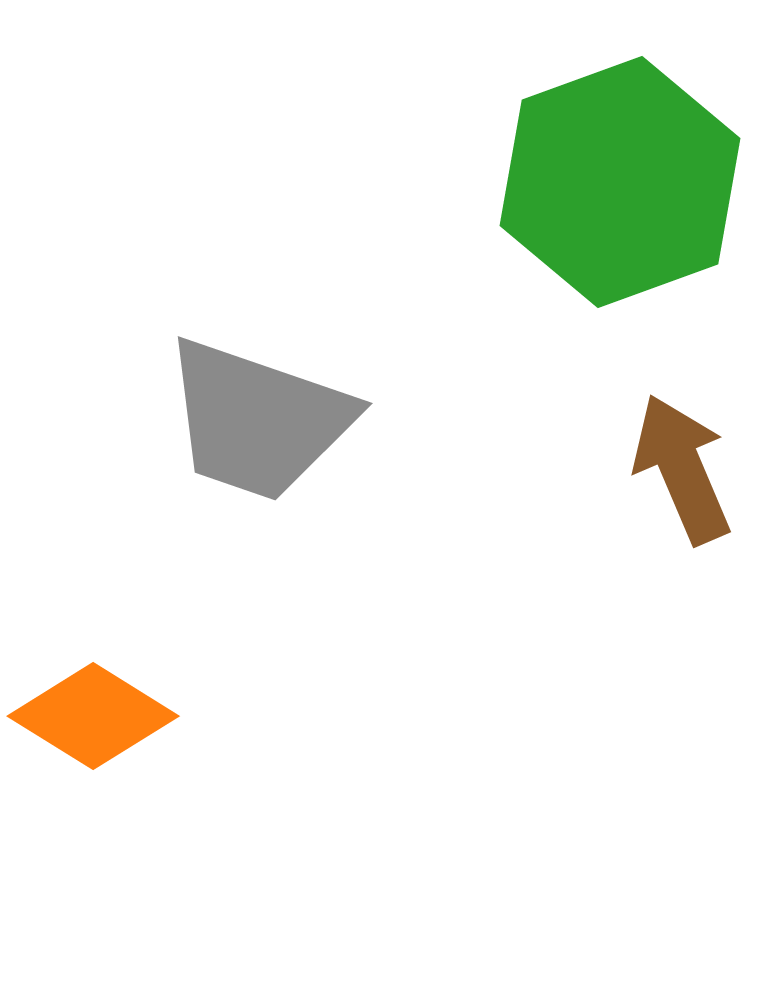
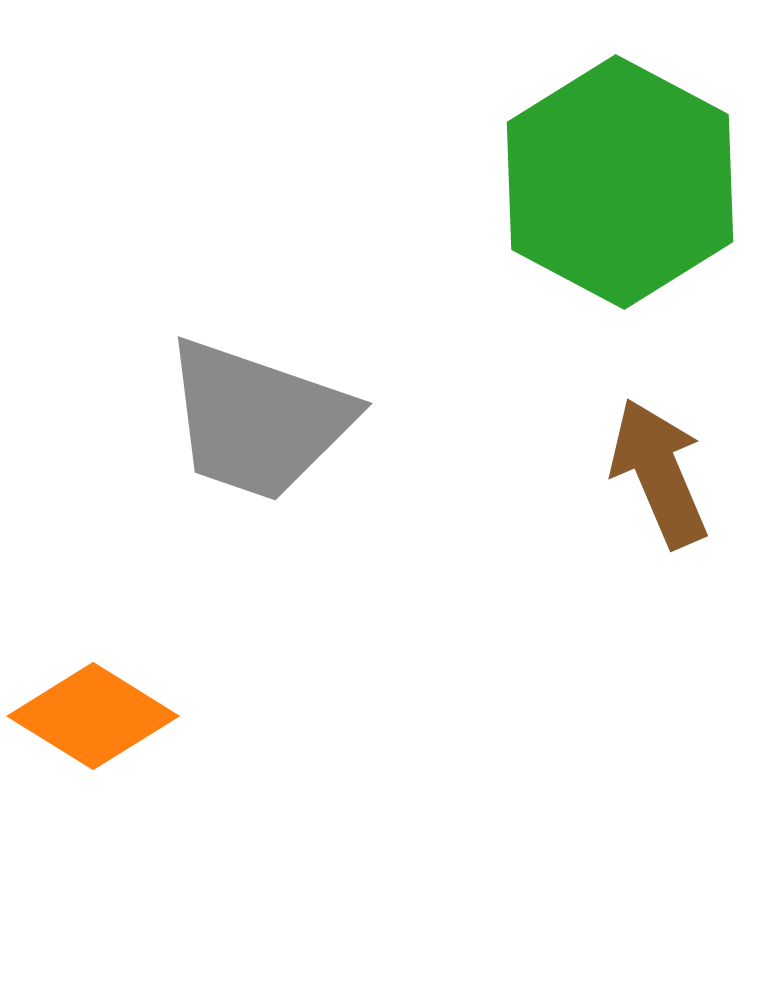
green hexagon: rotated 12 degrees counterclockwise
brown arrow: moved 23 px left, 4 px down
